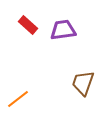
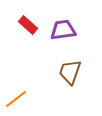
brown trapezoid: moved 13 px left, 11 px up
orange line: moved 2 px left
